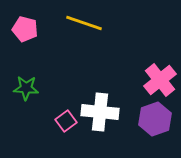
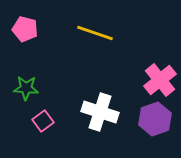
yellow line: moved 11 px right, 10 px down
white cross: rotated 12 degrees clockwise
pink square: moved 23 px left
